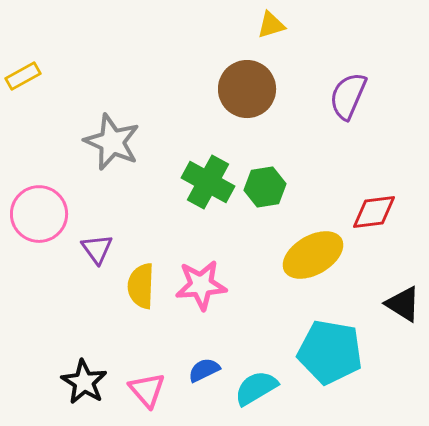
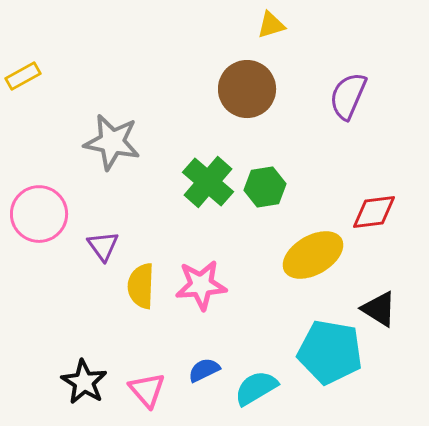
gray star: rotated 12 degrees counterclockwise
green cross: rotated 12 degrees clockwise
purple triangle: moved 6 px right, 3 px up
black triangle: moved 24 px left, 5 px down
